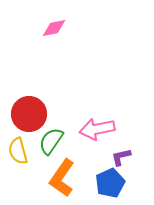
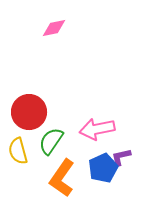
red circle: moved 2 px up
blue pentagon: moved 7 px left, 15 px up
